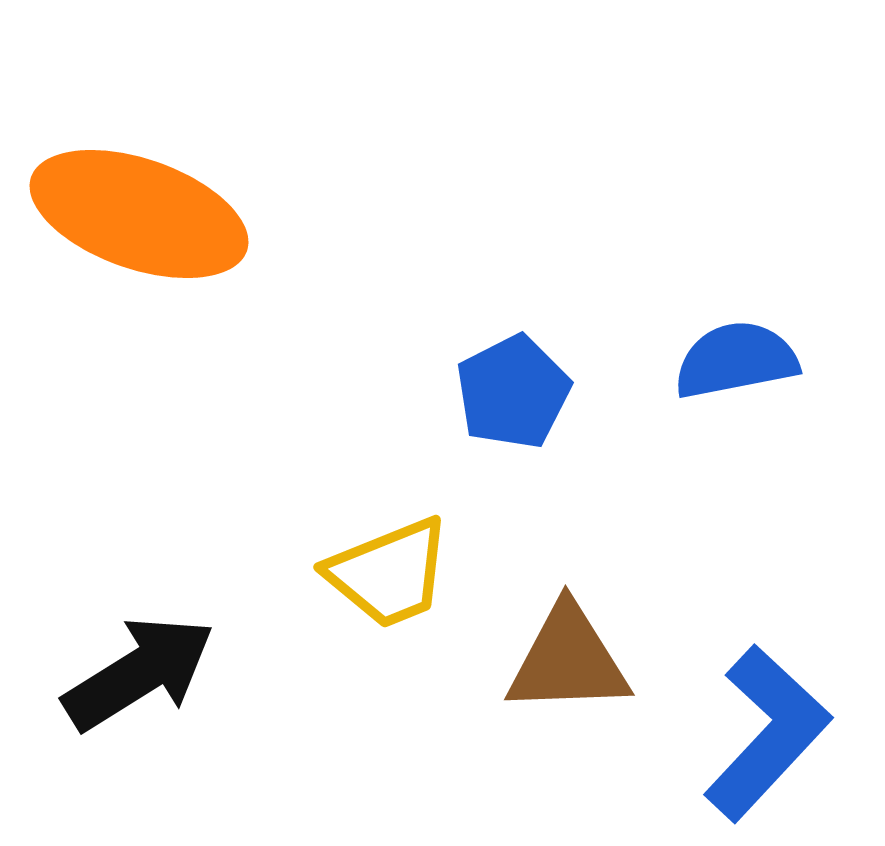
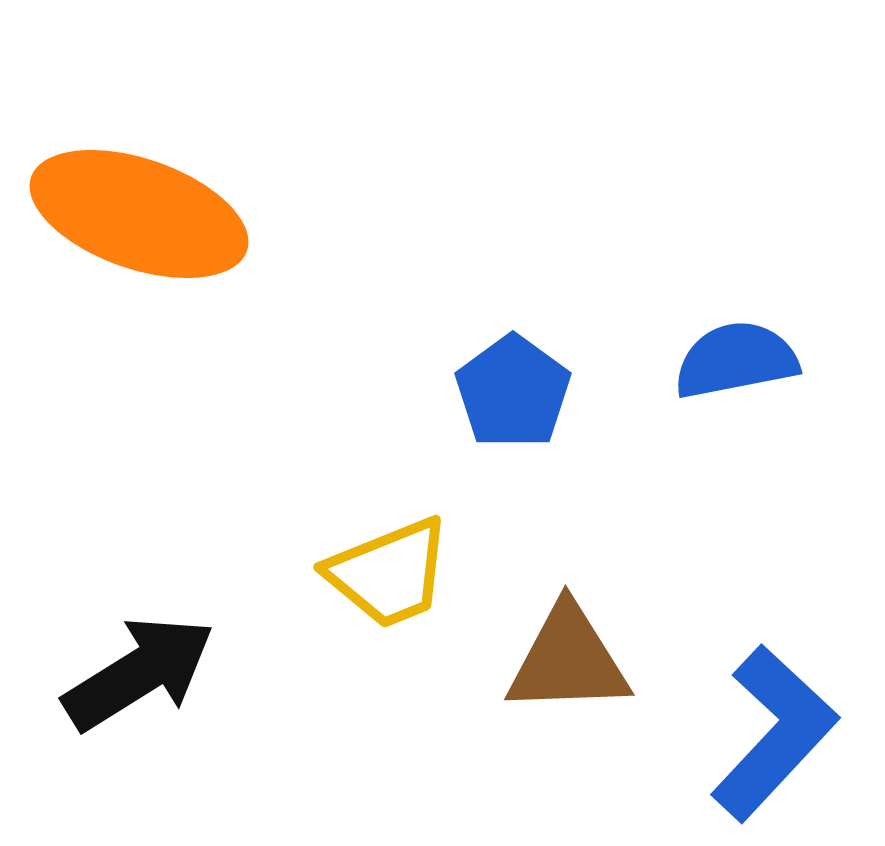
blue pentagon: rotated 9 degrees counterclockwise
blue L-shape: moved 7 px right
